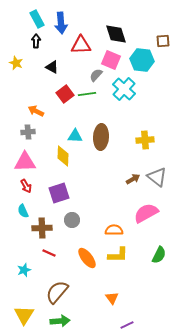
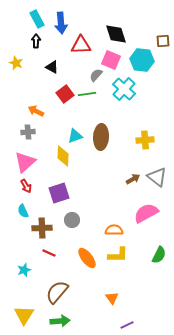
cyan triangle: rotated 21 degrees counterclockwise
pink triangle: rotated 40 degrees counterclockwise
